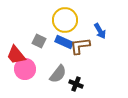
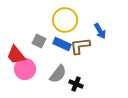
blue rectangle: moved 2 px left, 2 px down
